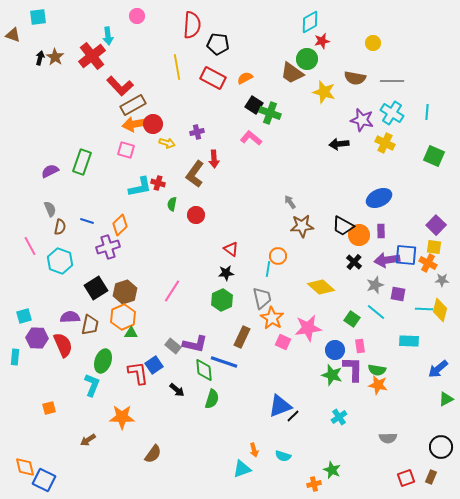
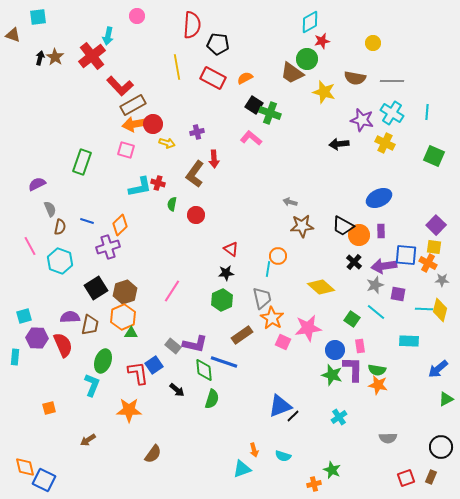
cyan arrow at (108, 36): rotated 18 degrees clockwise
purple semicircle at (50, 171): moved 13 px left, 13 px down
gray arrow at (290, 202): rotated 40 degrees counterclockwise
purple arrow at (387, 260): moved 3 px left, 6 px down
brown rectangle at (242, 337): moved 2 px up; rotated 30 degrees clockwise
orange star at (122, 417): moved 7 px right, 7 px up
